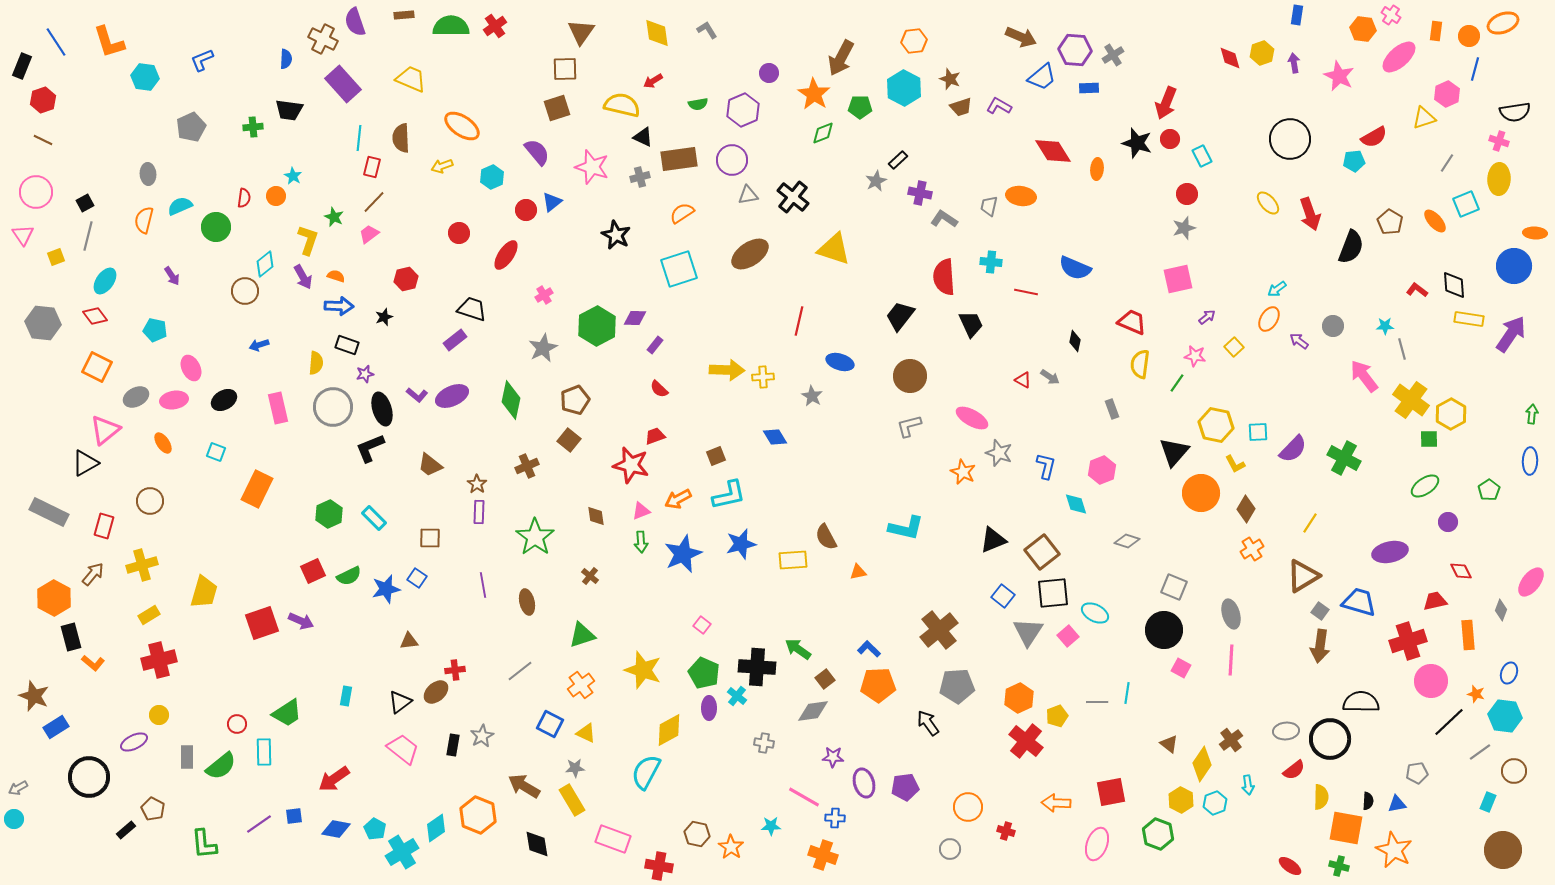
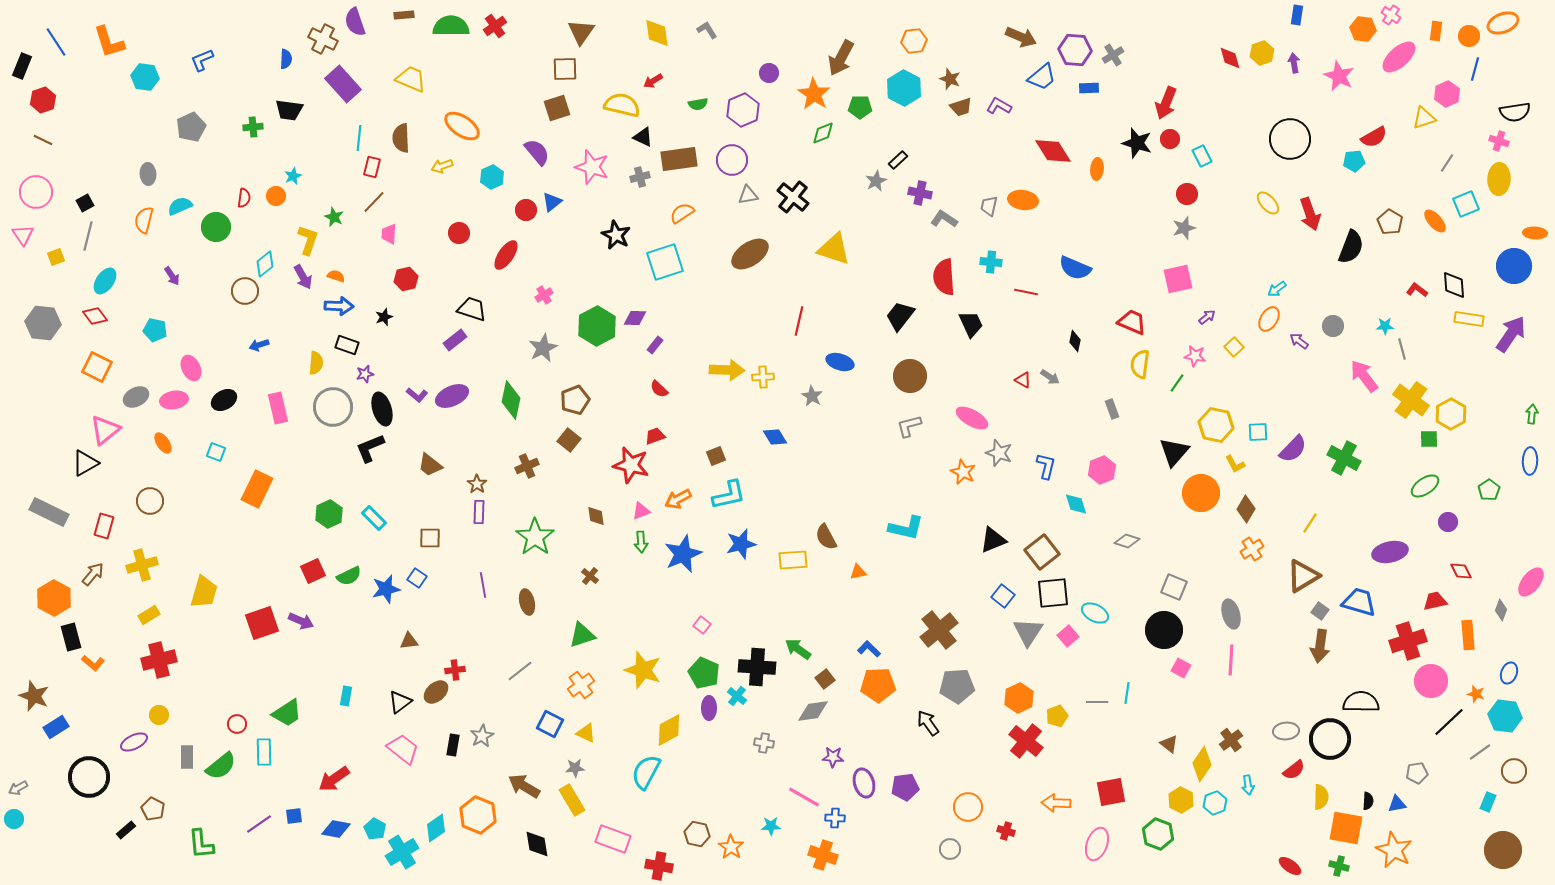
cyan star at (293, 176): rotated 18 degrees clockwise
orange ellipse at (1021, 196): moved 2 px right, 4 px down
pink trapezoid at (369, 234): moved 20 px right; rotated 50 degrees counterclockwise
cyan square at (679, 269): moved 14 px left, 7 px up
green L-shape at (204, 844): moved 3 px left
